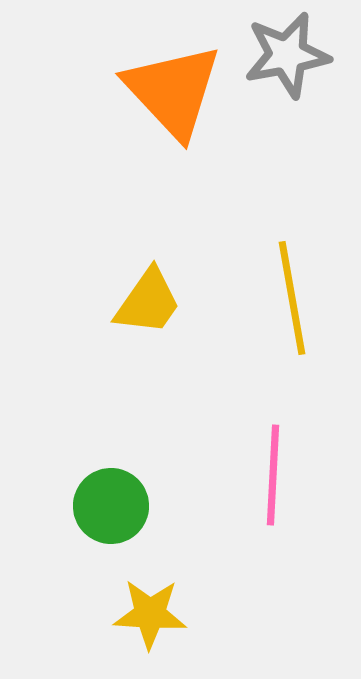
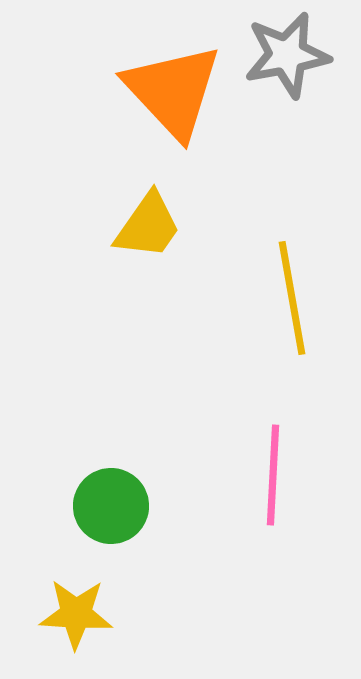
yellow trapezoid: moved 76 px up
yellow star: moved 74 px left
